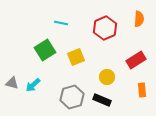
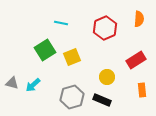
yellow square: moved 4 px left
